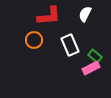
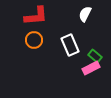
red L-shape: moved 13 px left
